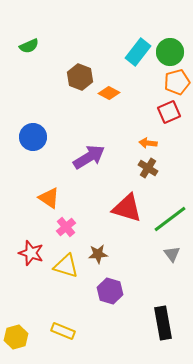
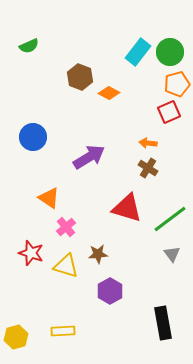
orange pentagon: moved 2 px down
purple hexagon: rotated 15 degrees clockwise
yellow rectangle: rotated 25 degrees counterclockwise
